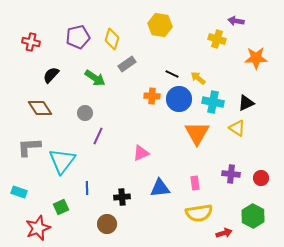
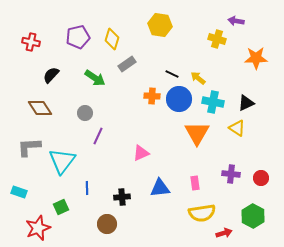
yellow semicircle: moved 3 px right
